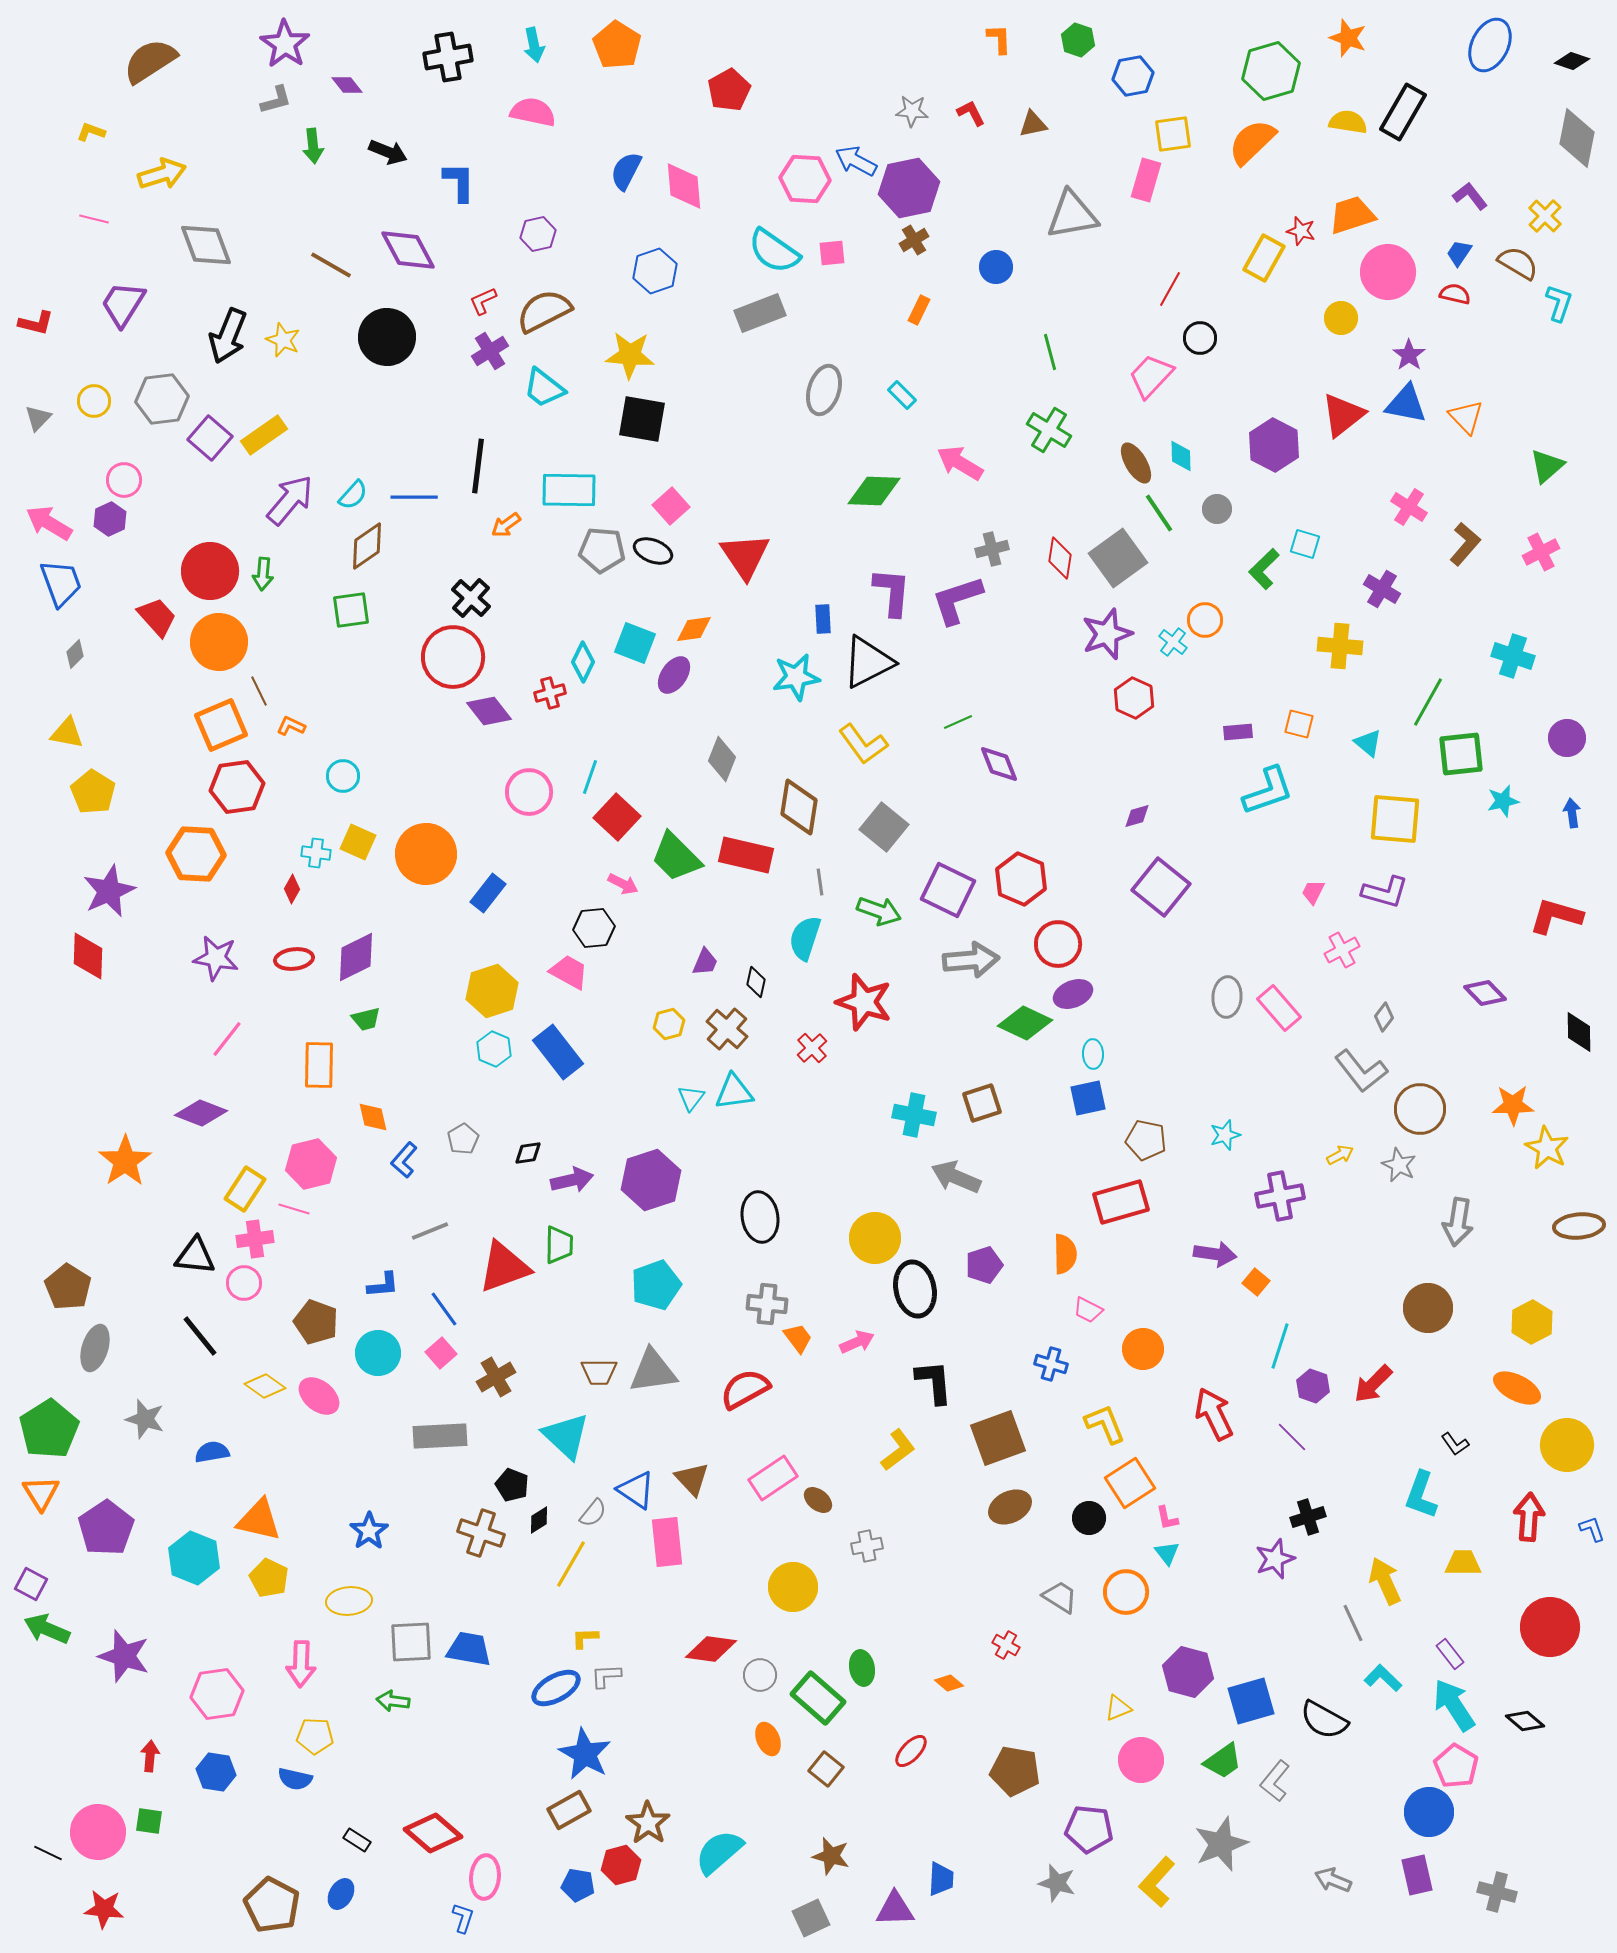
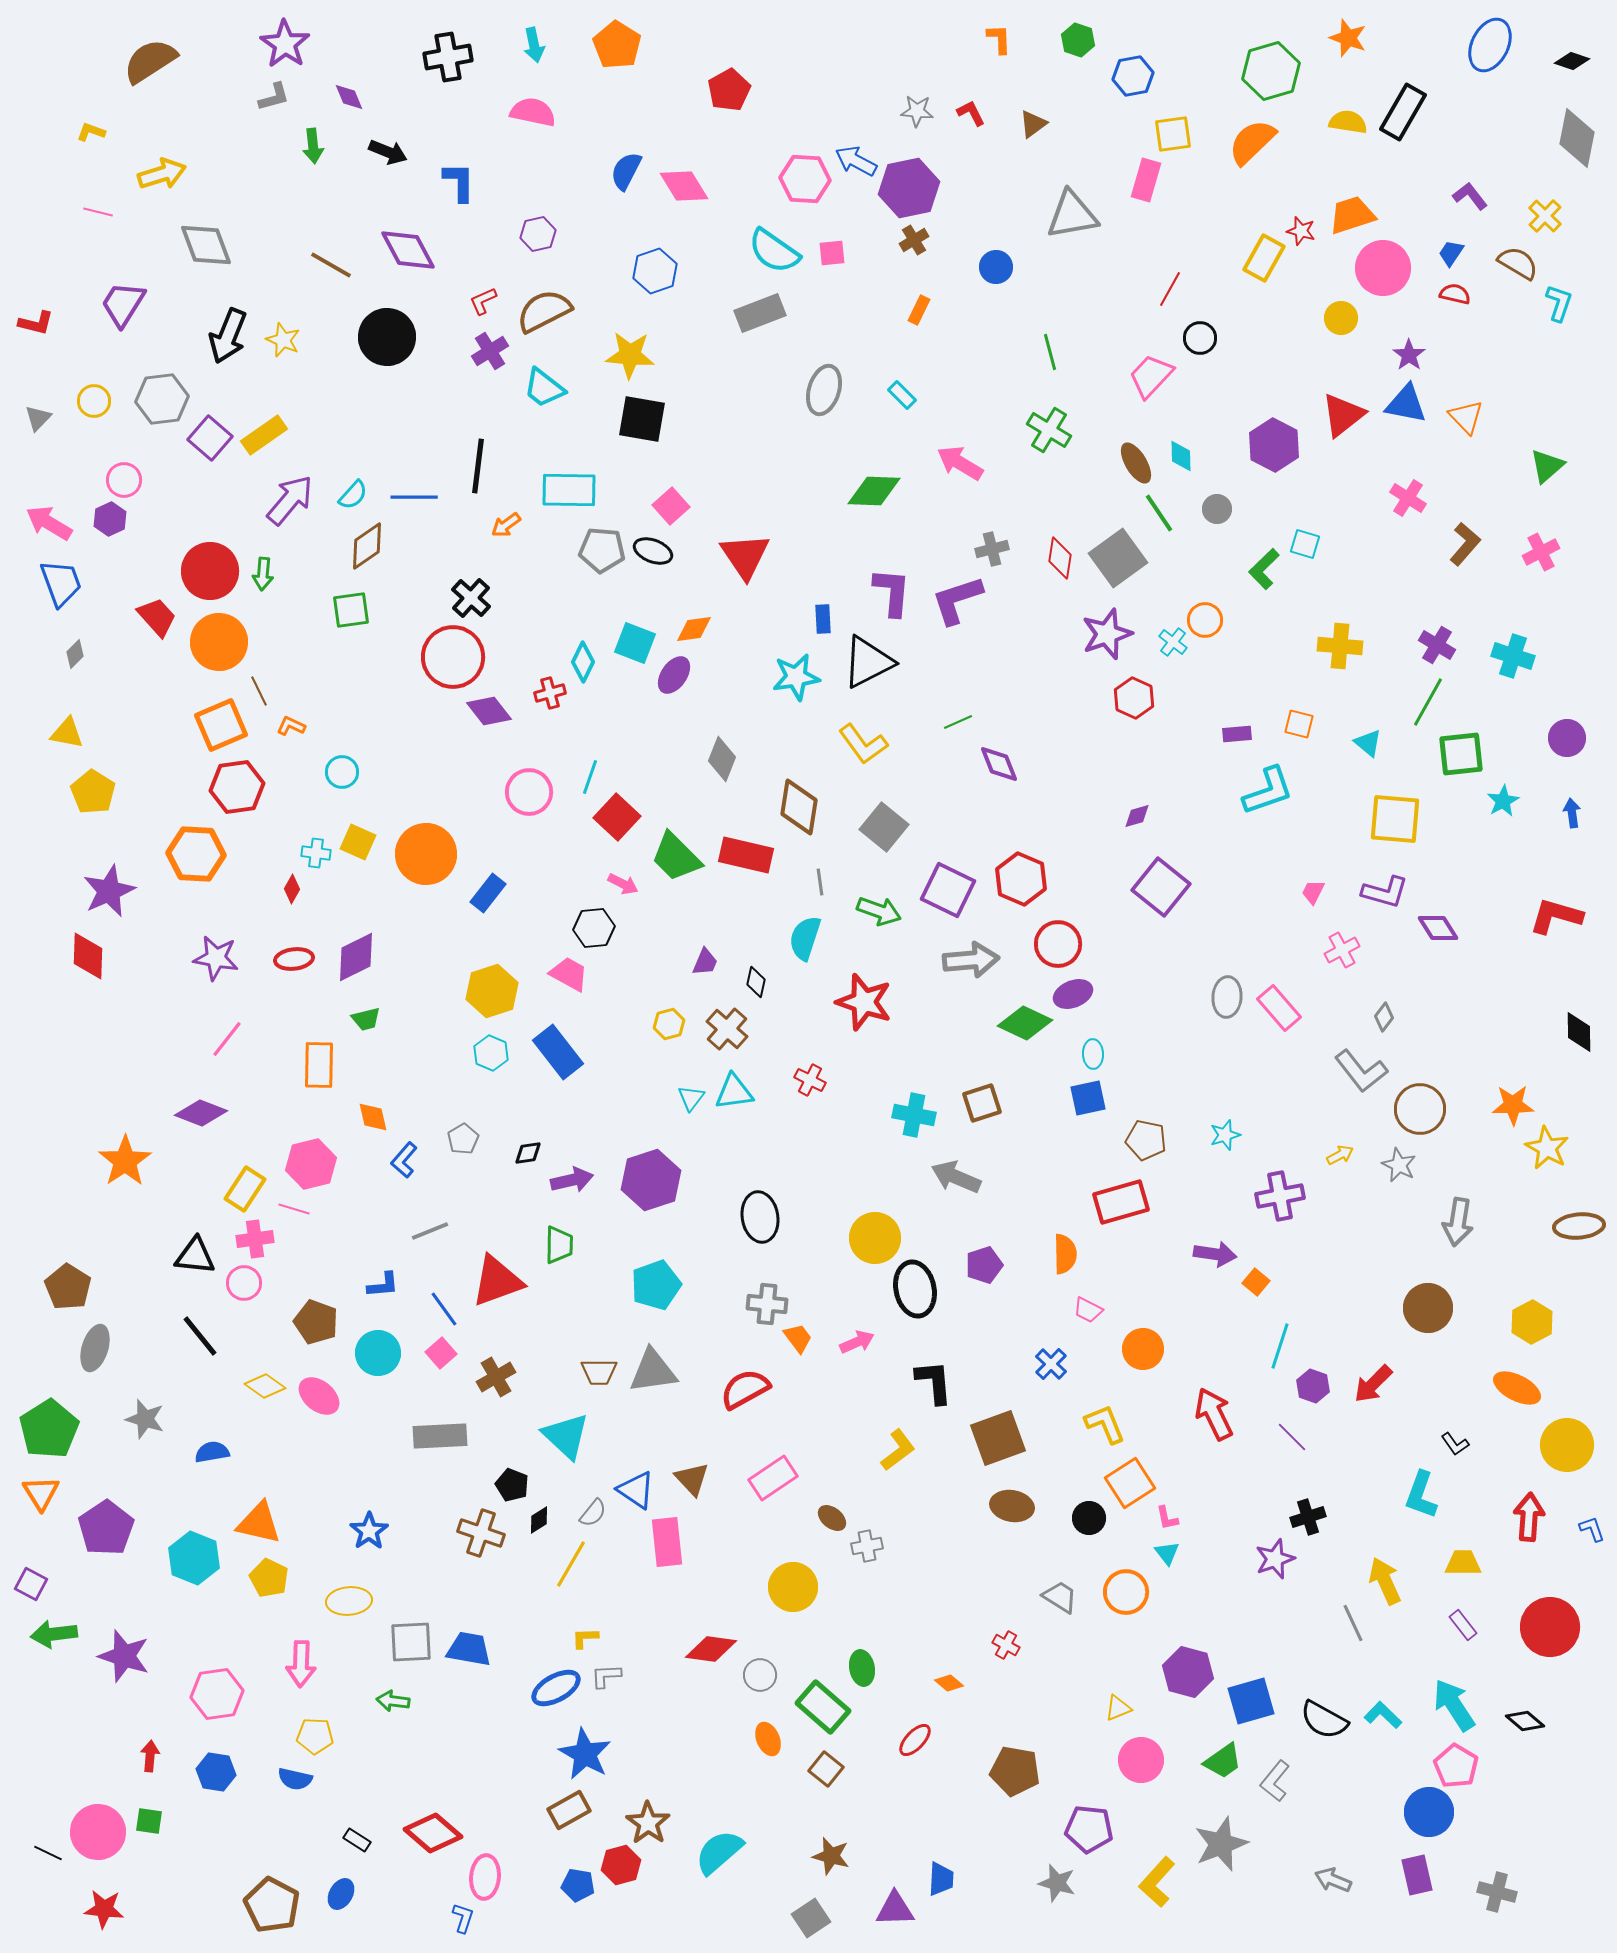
purple diamond at (347, 85): moved 2 px right, 12 px down; rotated 16 degrees clockwise
gray L-shape at (276, 100): moved 2 px left, 3 px up
gray star at (912, 111): moved 5 px right
brown triangle at (1033, 124): rotated 24 degrees counterclockwise
pink diamond at (684, 186): rotated 27 degrees counterclockwise
pink line at (94, 219): moved 4 px right, 7 px up
blue trapezoid at (1459, 253): moved 8 px left
pink circle at (1388, 272): moved 5 px left, 4 px up
pink cross at (1409, 507): moved 1 px left, 9 px up
purple cross at (1382, 589): moved 55 px right, 56 px down
purple rectangle at (1238, 732): moved 1 px left, 2 px down
cyan circle at (343, 776): moved 1 px left, 4 px up
cyan star at (1503, 801): rotated 16 degrees counterclockwise
pink trapezoid at (569, 972): moved 2 px down
purple diamond at (1485, 993): moved 47 px left, 65 px up; rotated 12 degrees clockwise
red cross at (812, 1048): moved 2 px left, 32 px down; rotated 20 degrees counterclockwise
cyan hexagon at (494, 1049): moved 3 px left, 4 px down
red triangle at (504, 1267): moved 7 px left, 14 px down
blue cross at (1051, 1364): rotated 28 degrees clockwise
brown ellipse at (818, 1500): moved 14 px right, 18 px down
brown ellipse at (1010, 1507): moved 2 px right, 1 px up; rotated 36 degrees clockwise
orange triangle at (259, 1520): moved 3 px down
green arrow at (47, 1629): moved 7 px right, 5 px down; rotated 30 degrees counterclockwise
purple rectangle at (1450, 1654): moved 13 px right, 29 px up
cyan L-shape at (1383, 1678): moved 37 px down
green rectangle at (818, 1698): moved 5 px right, 9 px down
red ellipse at (911, 1751): moved 4 px right, 11 px up
gray square at (811, 1918): rotated 9 degrees counterclockwise
